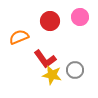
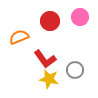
yellow star: moved 3 px left, 4 px down
